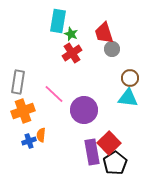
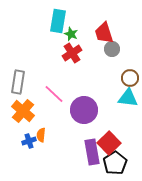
orange cross: rotated 30 degrees counterclockwise
